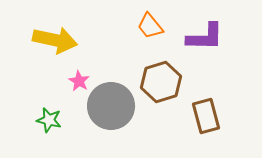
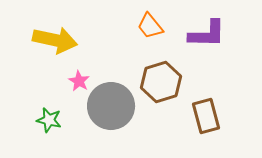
purple L-shape: moved 2 px right, 3 px up
